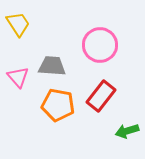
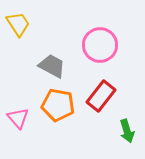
gray trapezoid: rotated 24 degrees clockwise
pink triangle: moved 41 px down
green arrow: rotated 90 degrees counterclockwise
